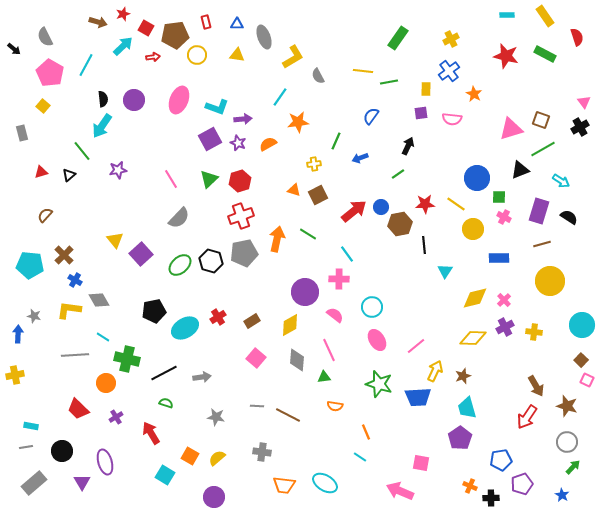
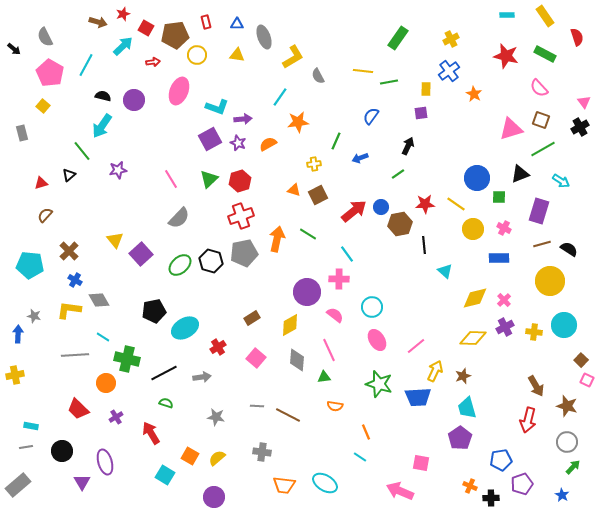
red arrow at (153, 57): moved 5 px down
black semicircle at (103, 99): moved 3 px up; rotated 70 degrees counterclockwise
pink ellipse at (179, 100): moved 9 px up
pink semicircle at (452, 119): moved 87 px right, 31 px up; rotated 42 degrees clockwise
black triangle at (520, 170): moved 4 px down
red triangle at (41, 172): moved 11 px down
pink cross at (504, 217): moved 11 px down
black semicircle at (569, 217): moved 32 px down
brown cross at (64, 255): moved 5 px right, 4 px up
cyan triangle at (445, 271): rotated 21 degrees counterclockwise
purple circle at (305, 292): moved 2 px right
red cross at (218, 317): moved 30 px down
brown rectangle at (252, 321): moved 3 px up
cyan circle at (582, 325): moved 18 px left
red arrow at (527, 417): moved 1 px right, 3 px down; rotated 20 degrees counterclockwise
gray rectangle at (34, 483): moved 16 px left, 2 px down
